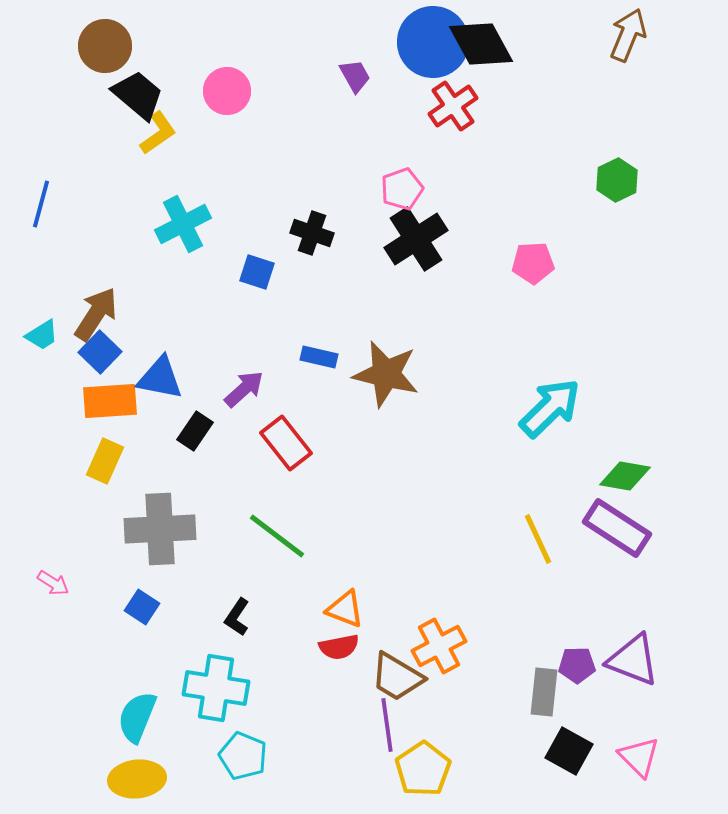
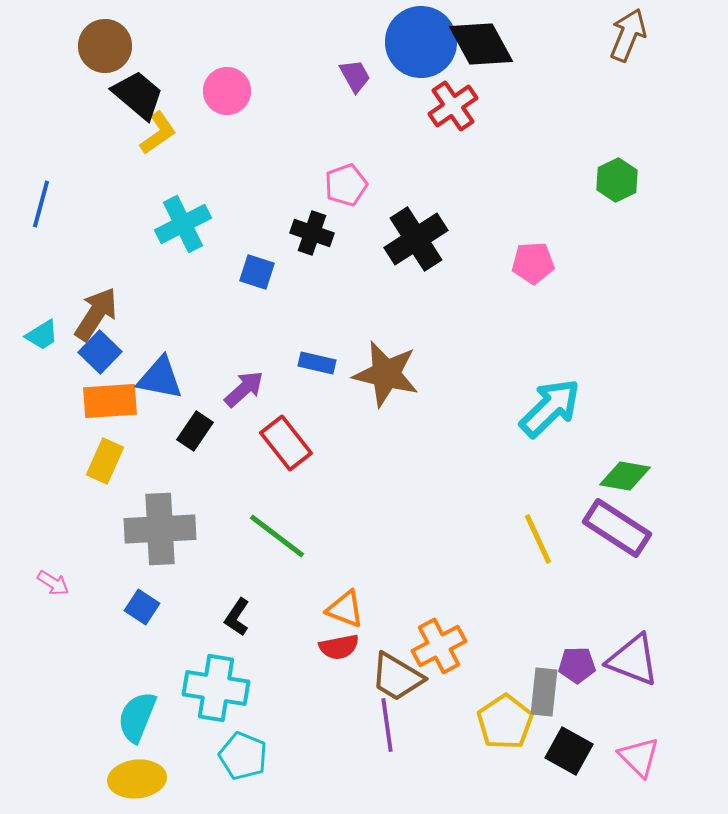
blue circle at (433, 42): moved 12 px left
pink pentagon at (402, 189): moved 56 px left, 4 px up
blue rectangle at (319, 357): moved 2 px left, 6 px down
yellow pentagon at (423, 769): moved 82 px right, 47 px up
